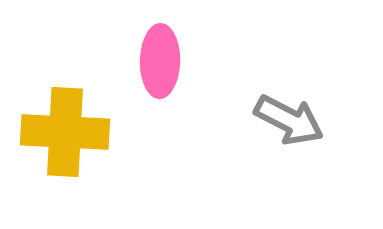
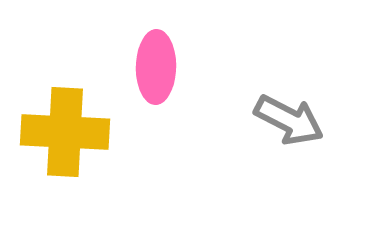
pink ellipse: moved 4 px left, 6 px down
